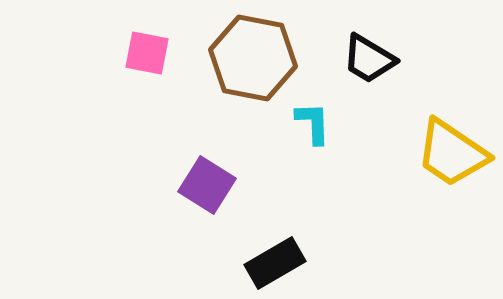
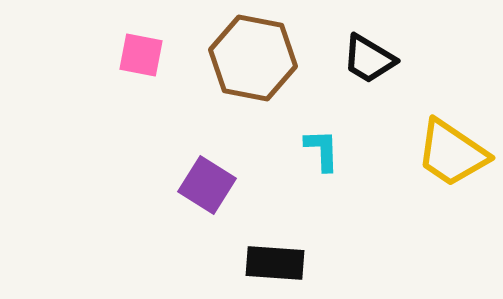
pink square: moved 6 px left, 2 px down
cyan L-shape: moved 9 px right, 27 px down
black rectangle: rotated 34 degrees clockwise
